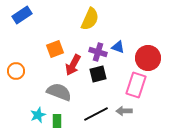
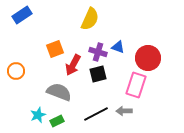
green rectangle: rotated 64 degrees clockwise
